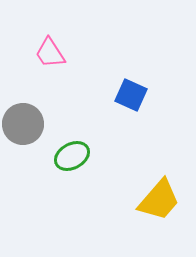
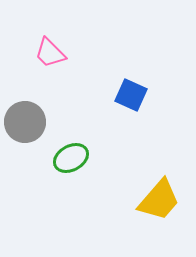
pink trapezoid: rotated 12 degrees counterclockwise
gray circle: moved 2 px right, 2 px up
green ellipse: moved 1 px left, 2 px down
